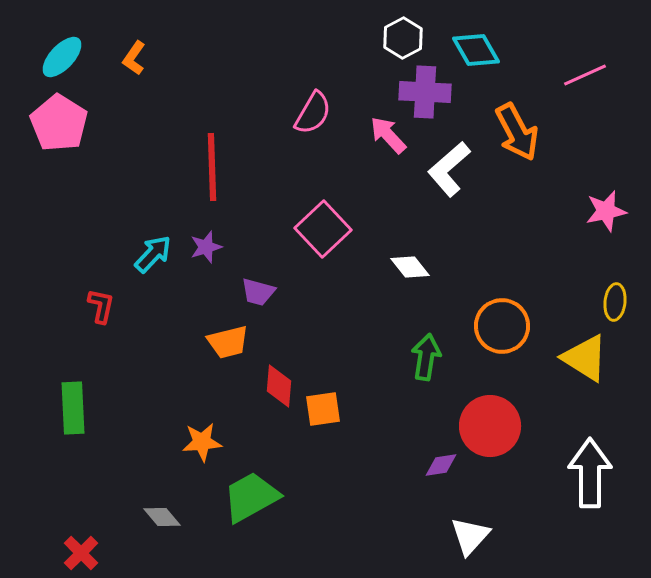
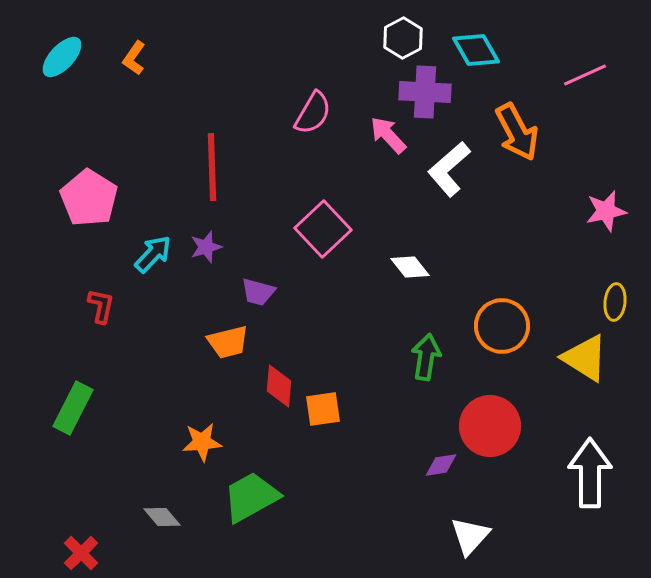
pink pentagon: moved 30 px right, 75 px down
green rectangle: rotated 30 degrees clockwise
